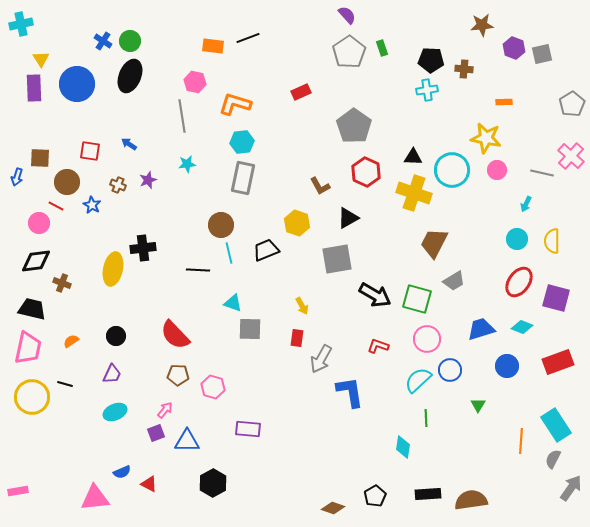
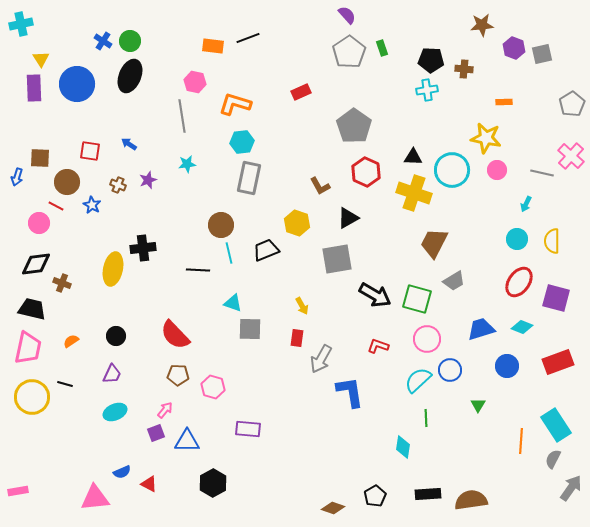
gray rectangle at (243, 178): moved 6 px right
black diamond at (36, 261): moved 3 px down
